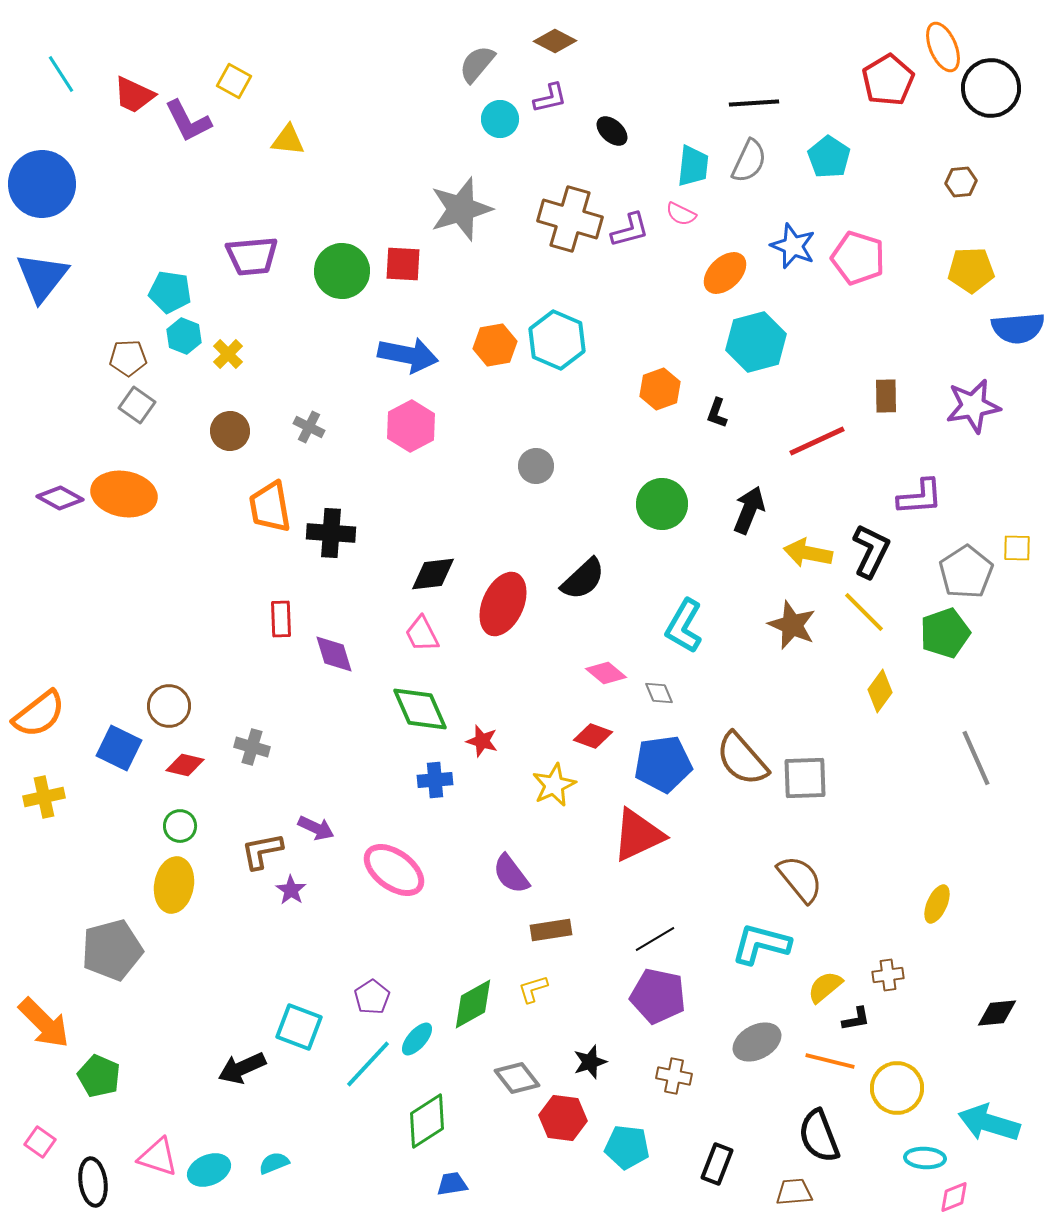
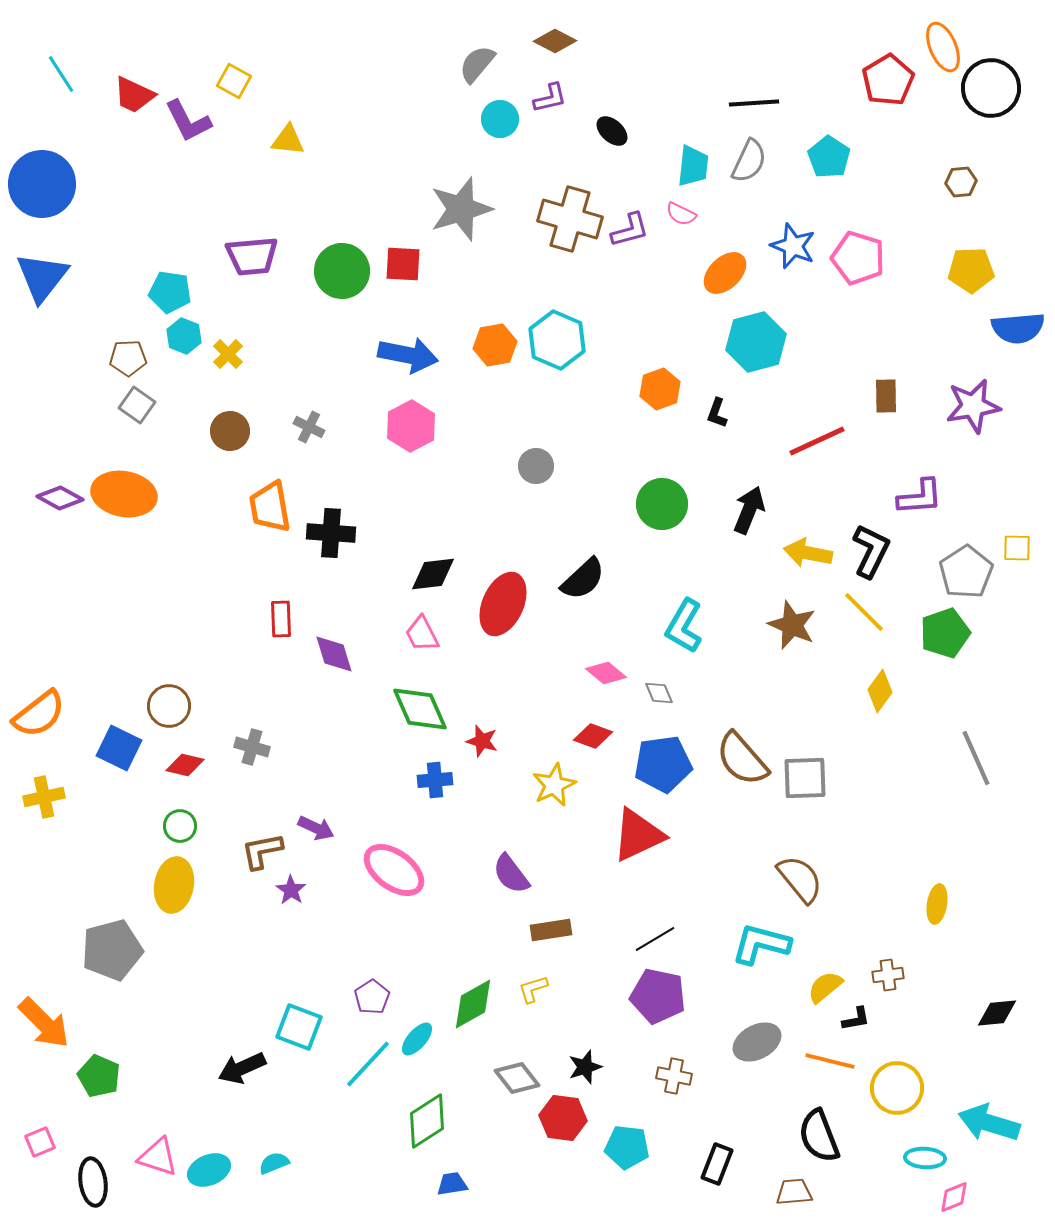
yellow ellipse at (937, 904): rotated 15 degrees counterclockwise
black star at (590, 1062): moved 5 px left, 5 px down
pink square at (40, 1142): rotated 32 degrees clockwise
